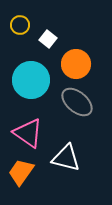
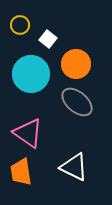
cyan circle: moved 6 px up
white triangle: moved 8 px right, 9 px down; rotated 12 degrees clockwise
orange trapezoid: rotated 44 degrees counterclockwise
